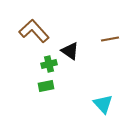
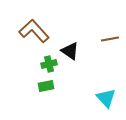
cyan triangle: moved 3 px right, 6 px up
